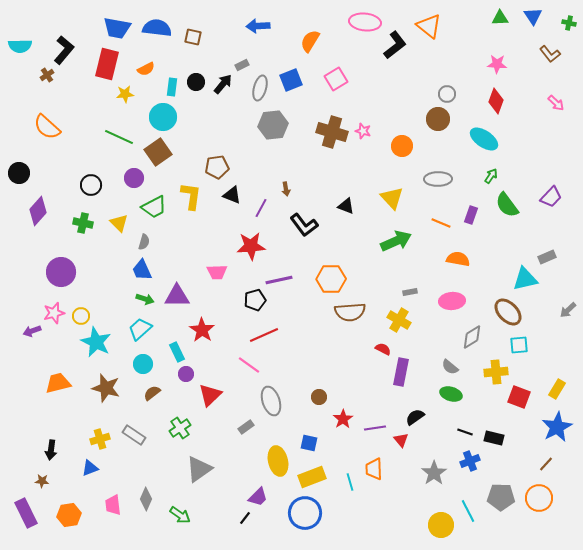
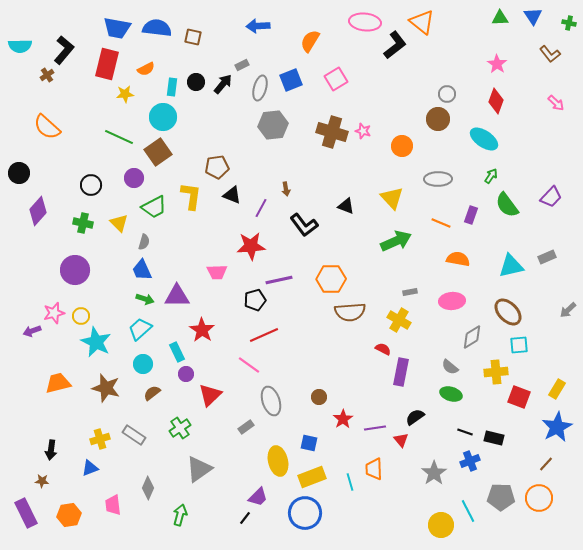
orange triangle at (429, 26): moved 7 px left, 4 px up
pink star at (497, 64): rotated 30 degrees clockwise
purple circle at (61, 272): moved 14 px right, 2 px up
cyan triangle at (525, 279): moved 14 px left, 13 px up
gray diamond at (146, 499): moved 2 px right, 11 px up
green arrow at (180, 515): rotated 110 degrees counterclockwise
